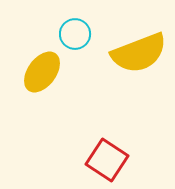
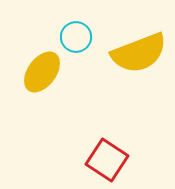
cyan circle: moved 1 px right, 3 px down
